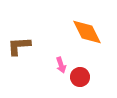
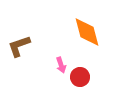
orange diamond: rotated 12 degrees clockwise
brown L-shape: rotated 15 degrees counterclockwise
